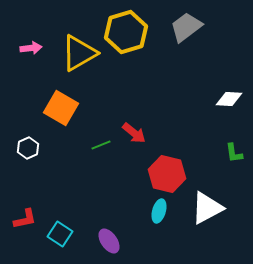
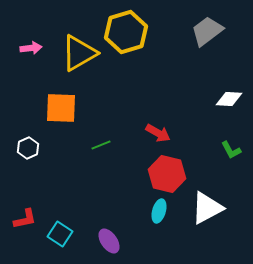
gray trapezoid: moved 21 px right, 4 px down
orange square: rotated 28 degrees counterclockwise
red arrow: moved 24 px right; rotated 10 degrees counterclockwise
green L-shape: moved 3 px left, 3 px up; rotated 20 degrees counterclockwise
